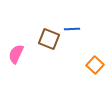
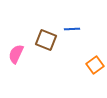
brown square: moved 3 px left, 1 px down
orange square: rotated 12 degrees clockwise
